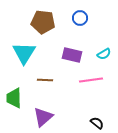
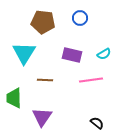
purple triangle: moved 1 px left; rotated 15 degrees counterclockwise
